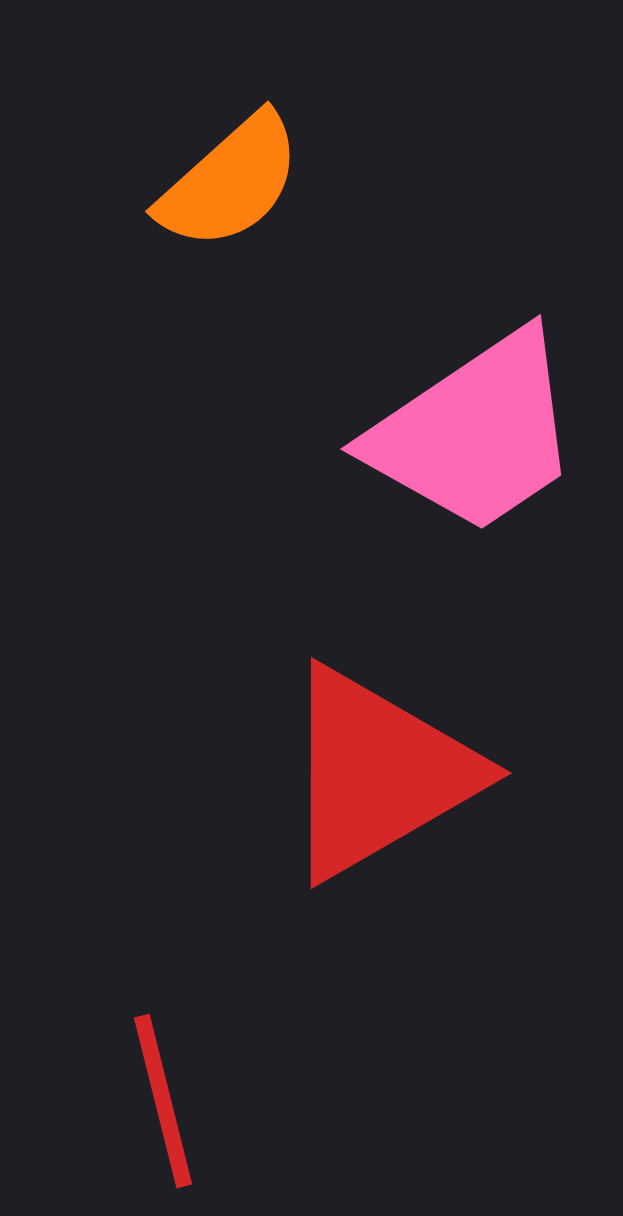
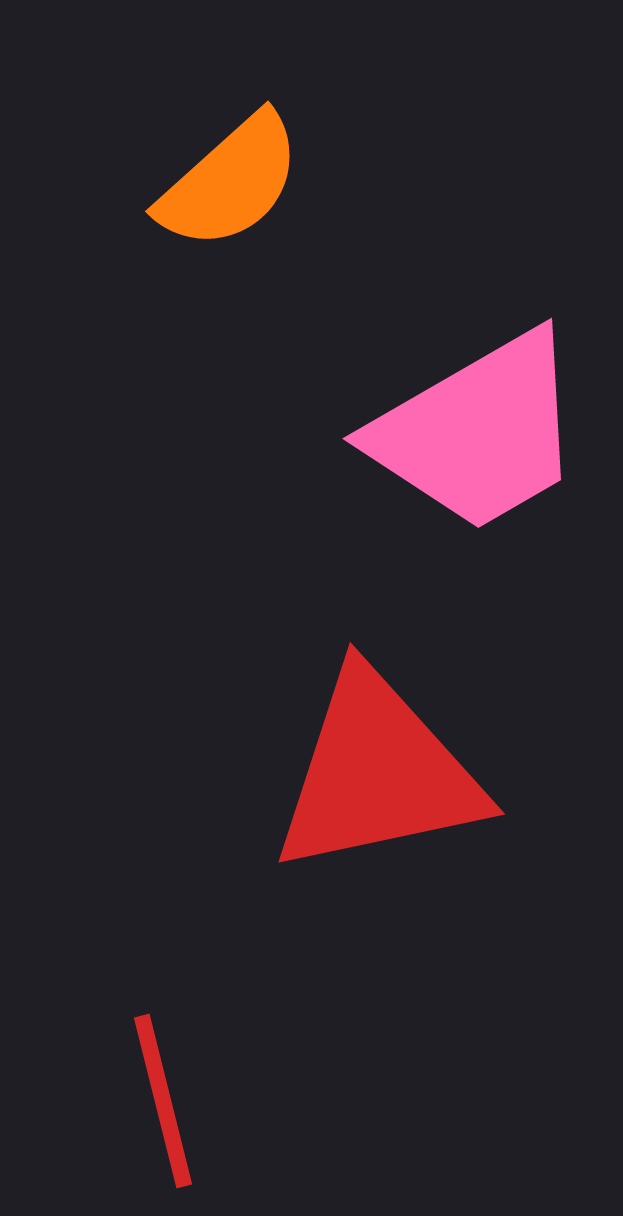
pink trapezoid: moved 3 px right, 1 px up; rotated 4 degrees clockwise
red triangle: rotated 18 degrees clockwise
